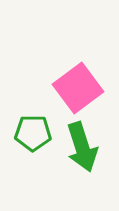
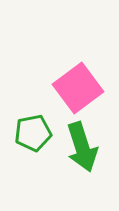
green pentagon: rotated 12 degrees counterclockwise
